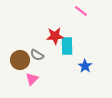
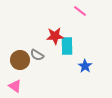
pink line: moved 1 px left
pink triangle: moved 17 px left, 7 px down; rotated 40 degrees counterclockwise
